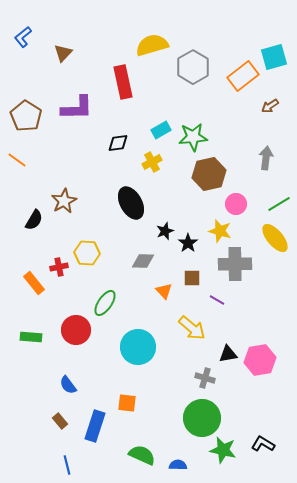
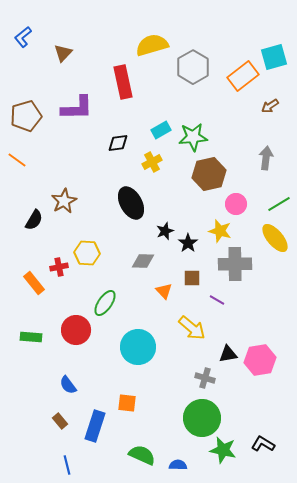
brown pentagon at (26, 116): rotated 24 degrees clockwise
